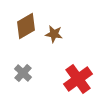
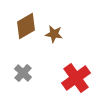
red cross: moved 2 px left, 1 px up
